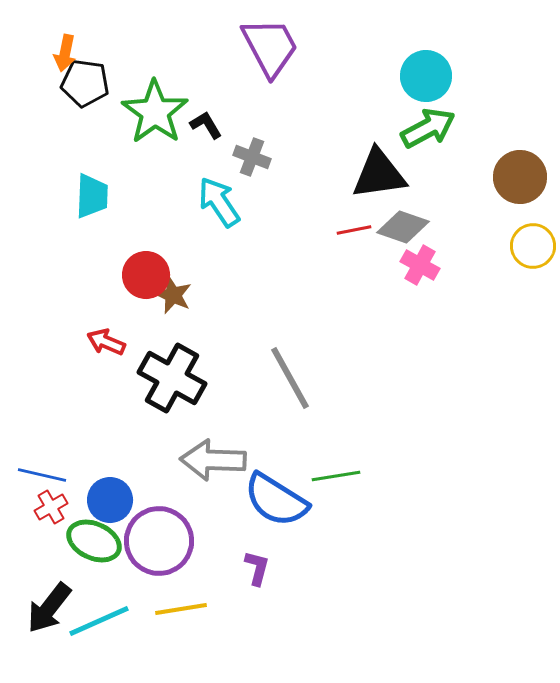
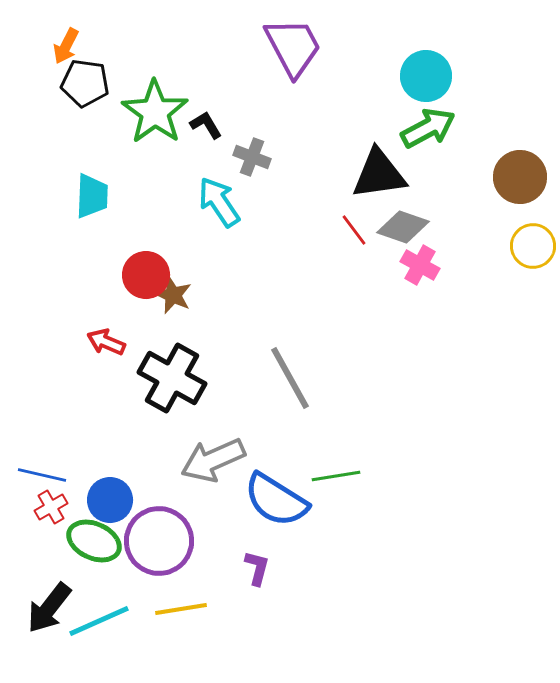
purple trapezoid: moved 23 px right
orange arrow: moved 1 px right, 7 px up; rotated 15 degrees clockwise
red line: rotated 64 degrees clockwise
gray arrow: rotated 26 degrees counterclockwise
